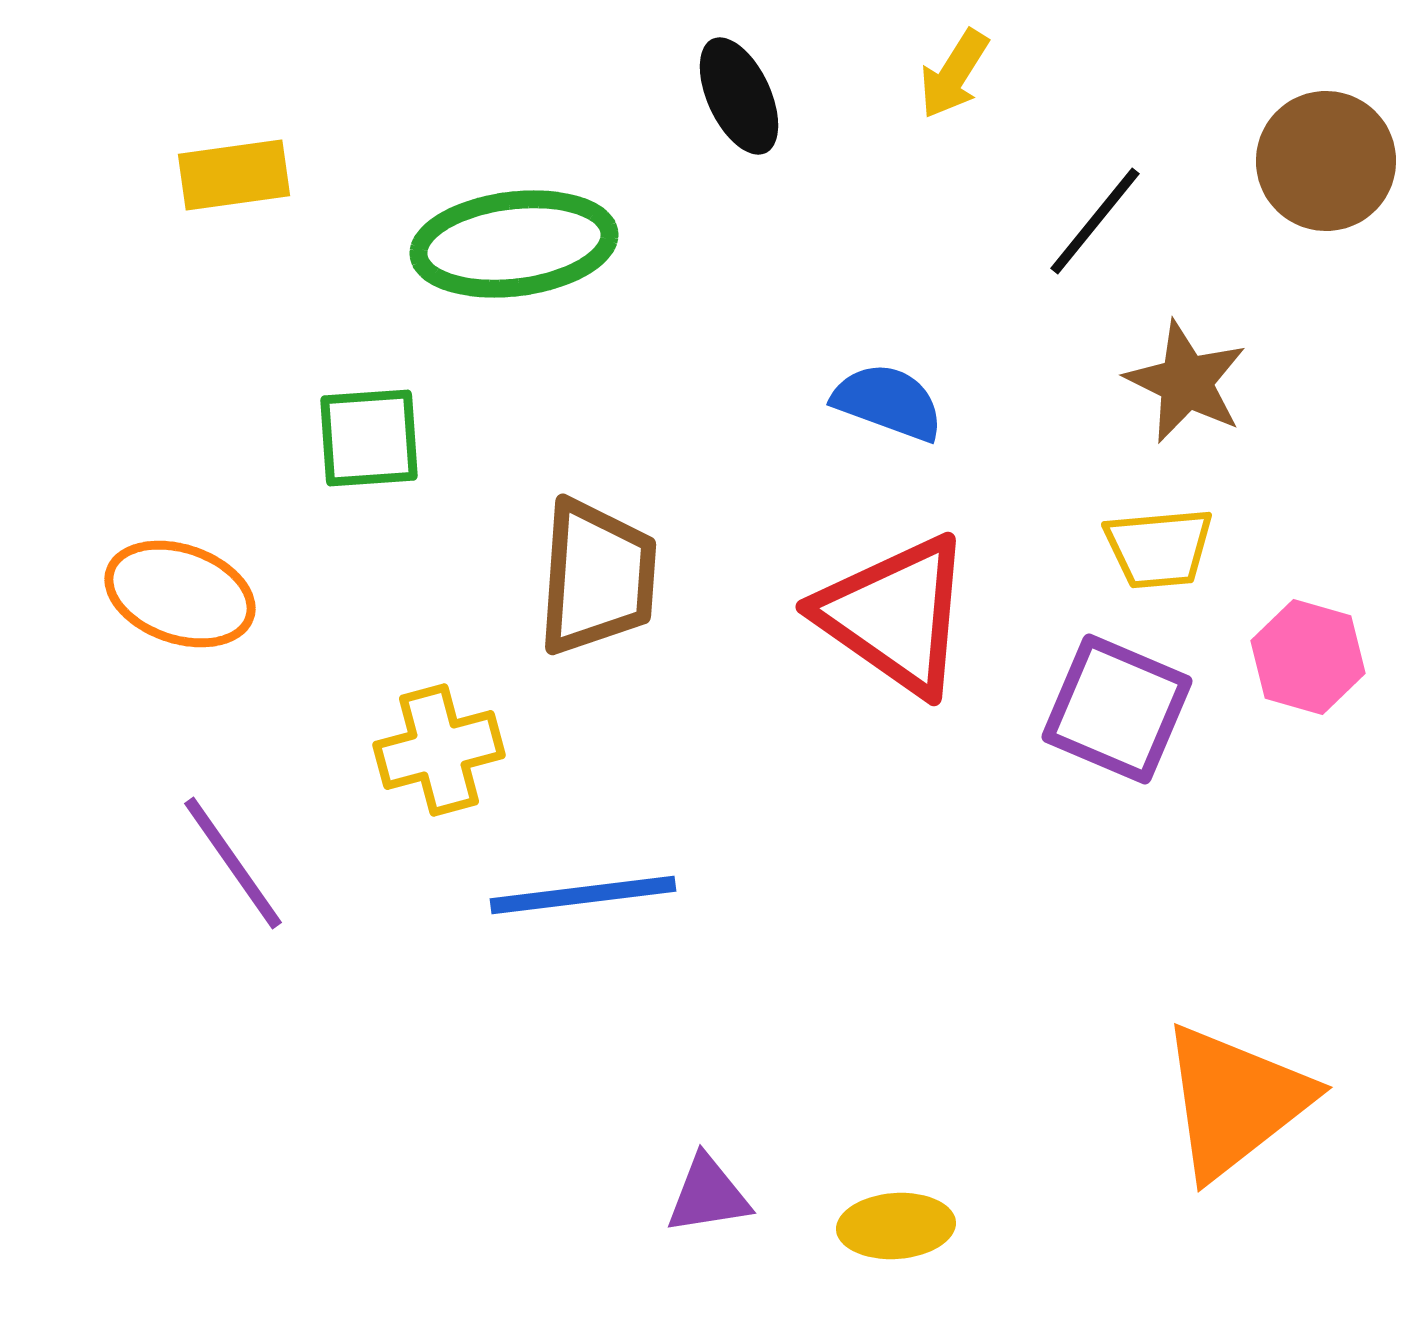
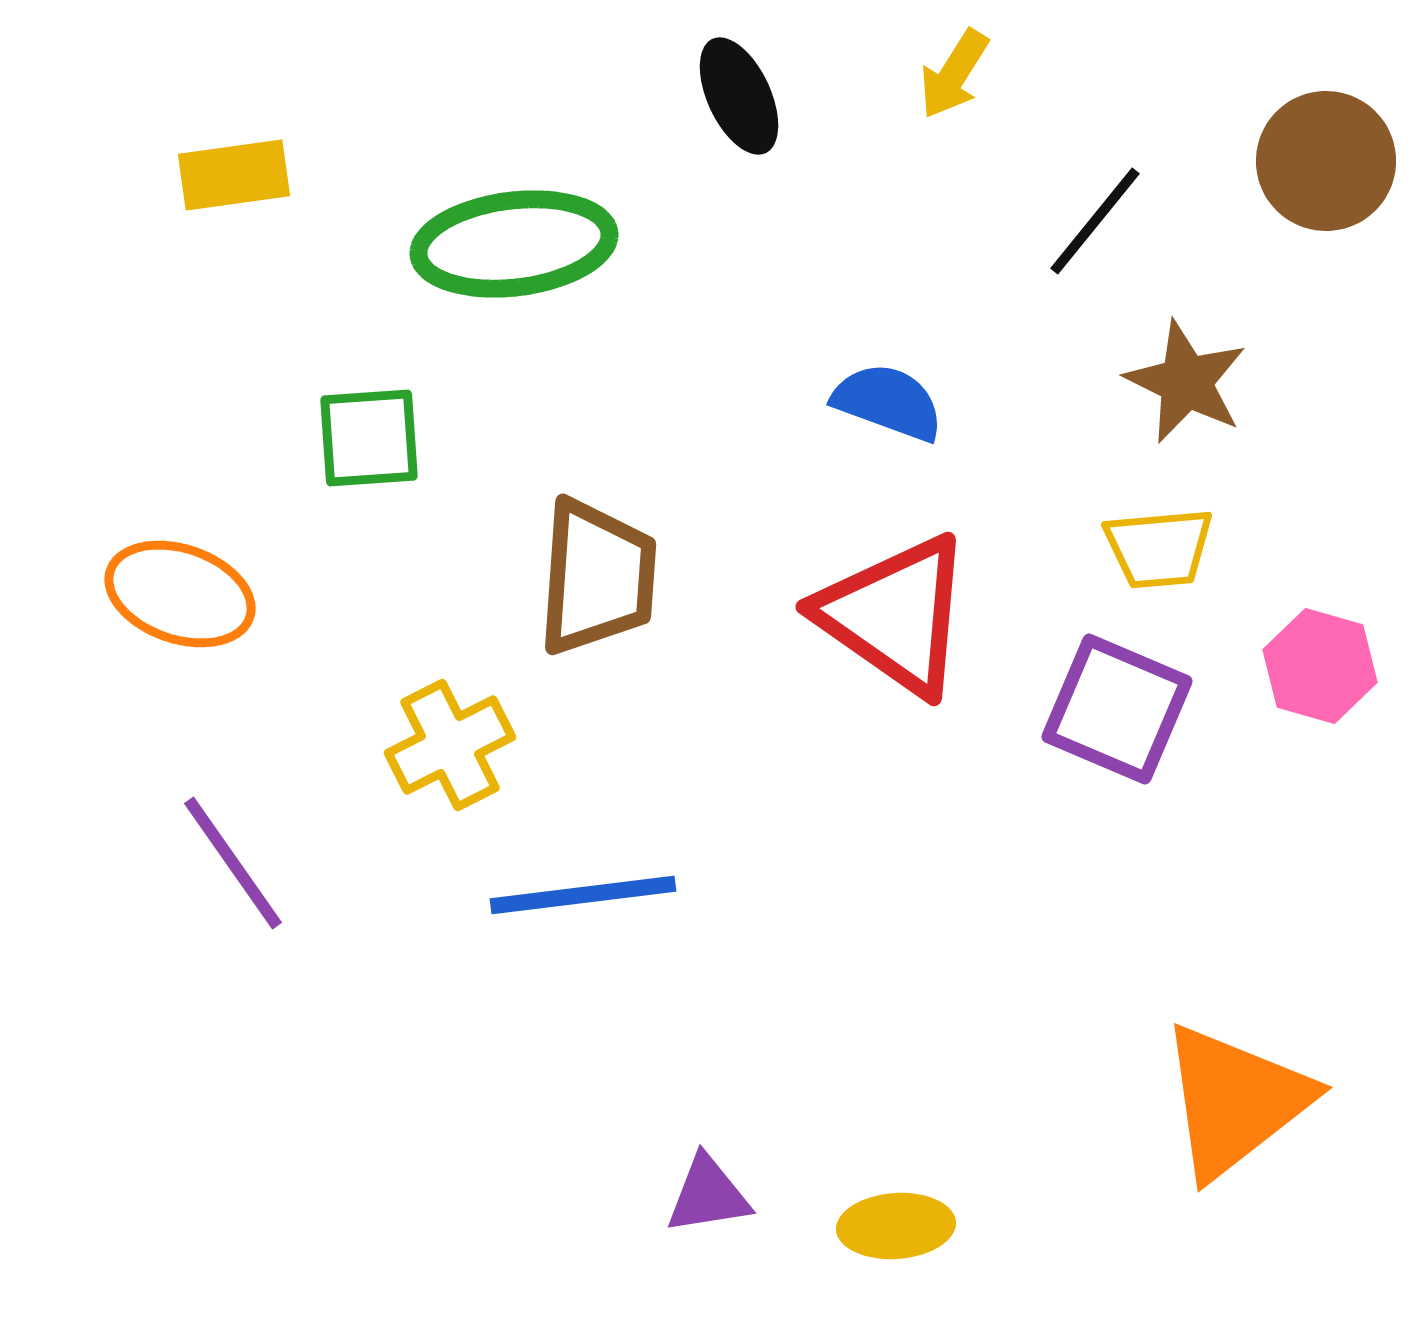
pink hexagon: moved 12 px right, 9 px down
yellow cross: moved 11 px right, 5 px up; rotated 12 degrees counterclockwise
